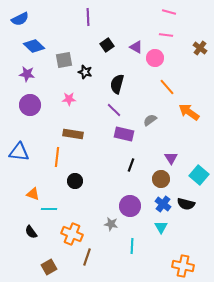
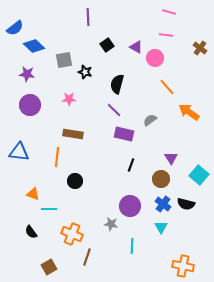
blue semicircle at (20, 19): moved 5 px left, 9 px down; rotated 12 degrees counterclockwise
